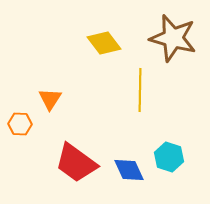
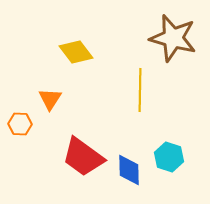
yellow diamond: moved 28 px left, 9 px down
red trapezoid: moved 7 px right, 6 px up
blue diamond: rotated 24 degrees clockwise
